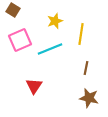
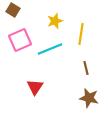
brown line: rotated 24 degrees counterclockwise
red triangle: moved 1 px right, 1 px down
